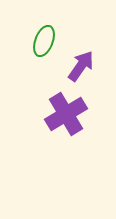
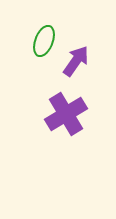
purple arrow: moved 5 px left, 5 px up
